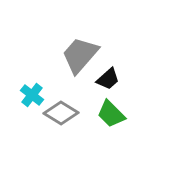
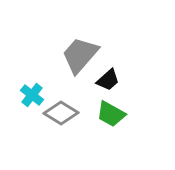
black trapezoid: moved 1 px down
green trapezoid: rotated 16 degrees counterclockwise
